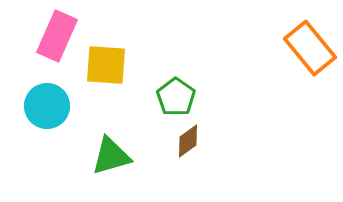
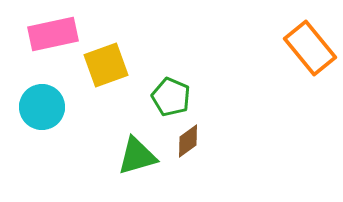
pink rectangle: moved 4 px left, 2 px up; rotated 54 degrees clockwise
yellow square: rotated 24 degrees counterclockwise
green pentagon: moved 5 px left; rotated 12 degrees counterclockwise
cyan circle: moved 5 px left, 1 px down
green triangle: moved 26 px right
